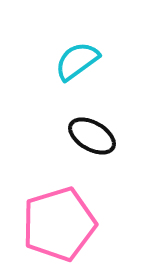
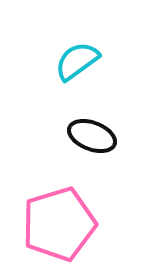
black ellipse: rotated 9 degrees counterclockwise
